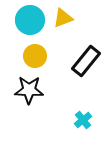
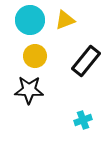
yellow triangle: moved 2 px right, 2 px down
cyan cross: rotated 18 degrees clockwise
